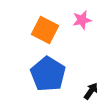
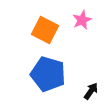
pink star: rotated 12 degrees counterclockwise
blue pentagon: rotated 16 degrees counterclockwise
